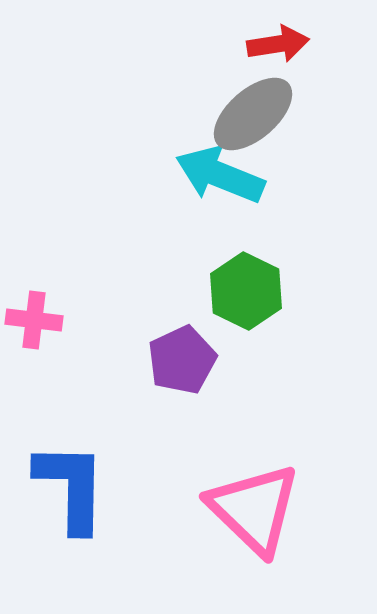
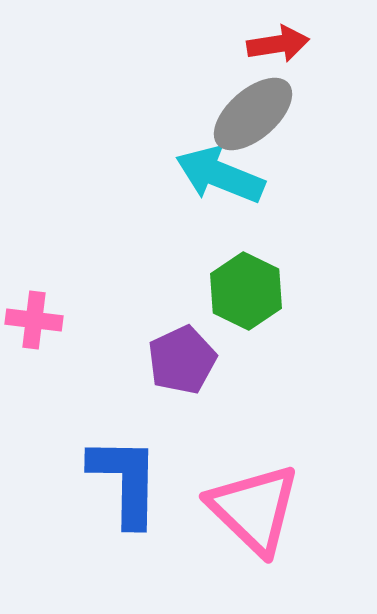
blue L-shape: moved 54 px right, 6 px up
